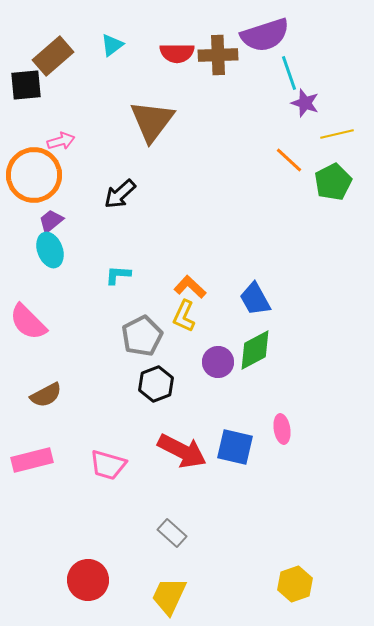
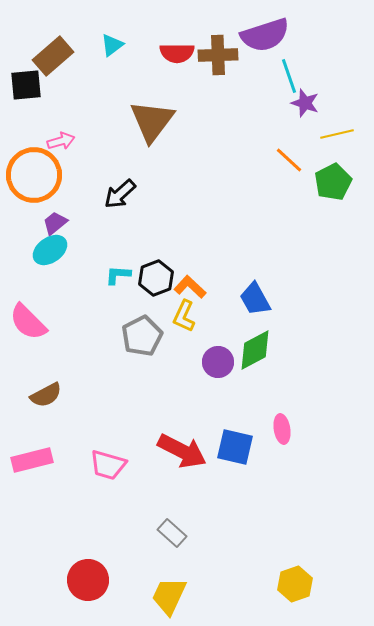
cyan line: moved 3 px down
purple trapezoid: moved 4 px right, 2 px down
cyan ellipse: rotated 76 degrees clockwise
black hexagon: moved 106 px up
